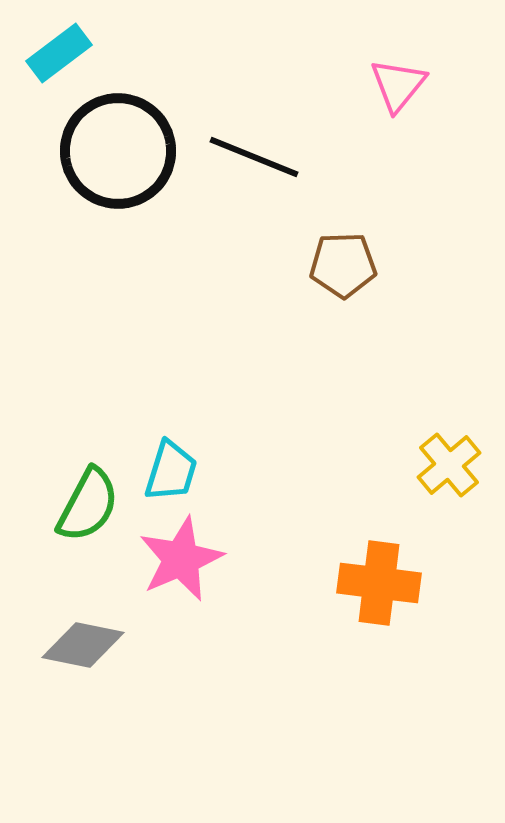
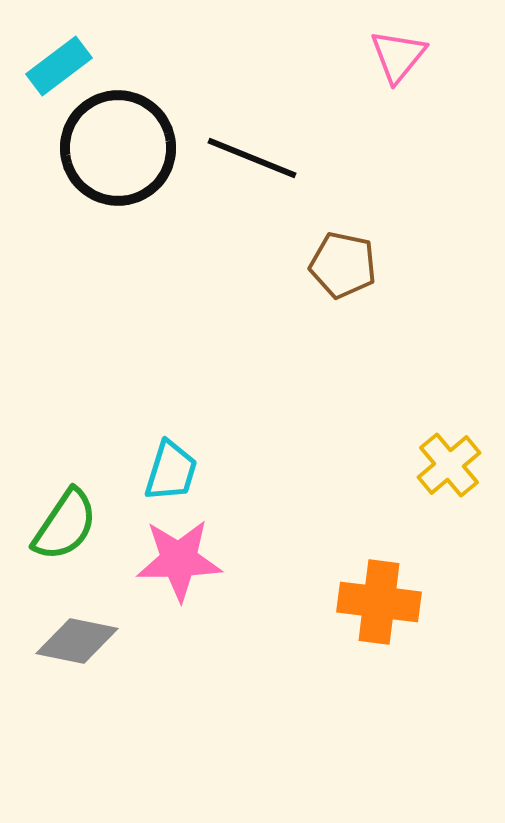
cyan rectangle: moved 13 px down
pink triangle: moved 29 px up
black circle: moved 3 px up
black line: moved 2 px left, 1 px down
brown pentagon: rotated 14 degrees clockwise
green semicircle: moved 23 px left, 20 px down; rotated 6 degrees clockwise
pink star: moved 2 px left, 1 px down; rotated 22 degrees clockwise
orange cross: moved 19 px down
gray diamond: moved 6 px left, 4 px up
